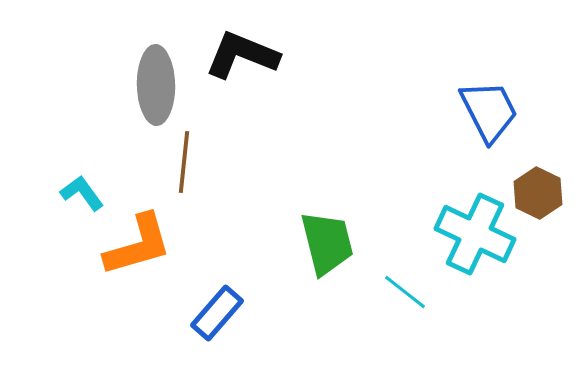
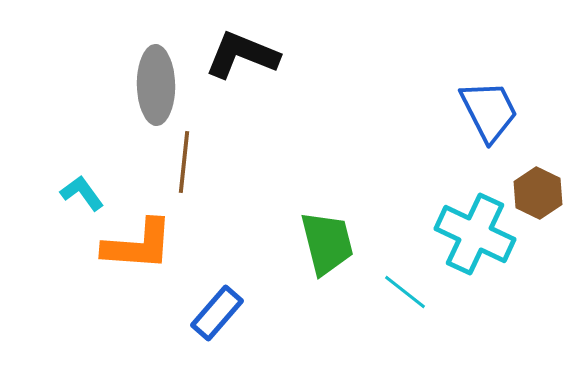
orange L-shape: rotated 20 degrees clockwise
